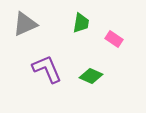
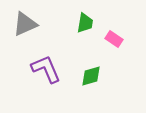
green trapezoid: moved 4 px right
purple L-shape: moved 1 px left
green diamond: rotated 40 degrees counterclockwise
